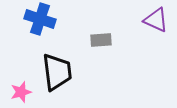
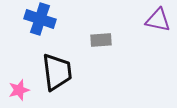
purple triangle: moved 2 px right; rotated 12 degrees counterclockwise
pink star: moved 2 px left, 2 px up
